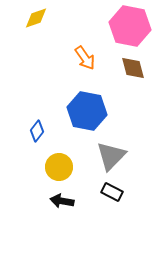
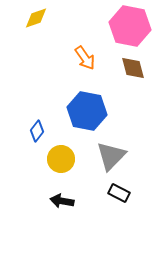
yellow circle: moved 2 px right, 8 px up
black rectangle: moved 7 px right, 1 px down
